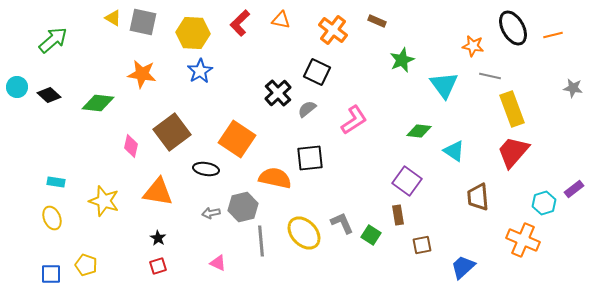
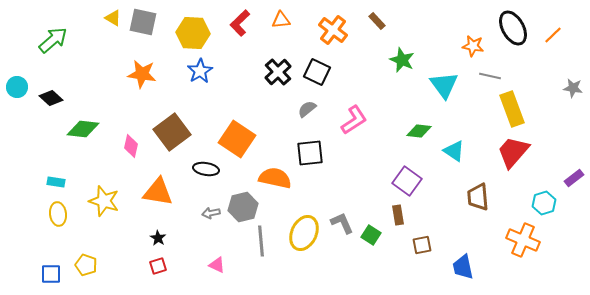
orange triangle at (281, 20): rotated 18 degrees counterclockwise
brown rectangle at (377, 21): rotated 24 degrees clockwise
orange line at (553, 35): rotated 30 degrees counterclockwise
green star at (402, 60): rotated 25 degrees counterclockwise
black cross at (278, 93): moved 21 px up
black diamond at (49, 95): moved 2 px right, 3 px down
green diamond at (98, 103): moved 15 px left, 26 px down
black square at (310, 158): moved 5 px up
purple rectangle at (574, 189): moved 11 px up
yellow ellipse at (52, 218): moved 6 px right, 4 px up; rotated 15 degrees clockwise
yellow ellipse at (304, 233): rotated 68 degrees clockwise
pink triangle at (218, 263): moved 1 px left, 2 px down
blue trapezoid at (463, 267): rotated 60 degrees counterclockwise
